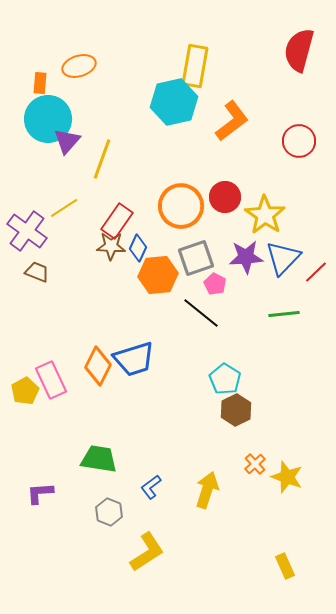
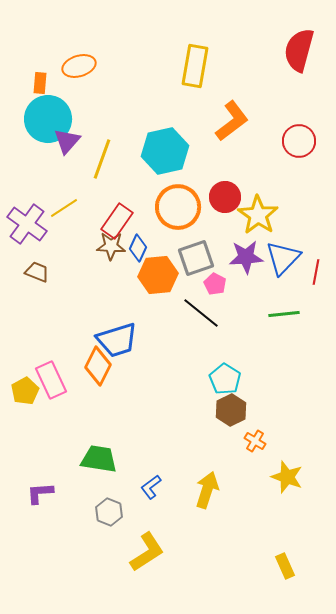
cyan hexagon at (174, 102): moved 9 px left, 49 px down
orange circle at (181, 206): moved 3 px left, 1 px down
yellow star at (265, 215): moved 7 px left
purple cross at (27, 231): moved 7 px up
red line at (316, 272): rotated 35 degrees counterclockwise
blue trapezoid at (134, 359): moved 17 px left, 19 px up
brown hexagon at (236, 410): moved 5 px left
orange cross at (255, 464): moved 23 px up; rotated 15 degrees counterclockwise
